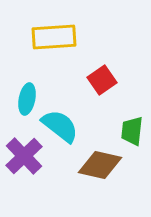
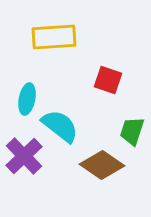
red square: moved 6 px right; rotated 36 degrees counterclockwise
green trapezoid: rotated 12 degrees clockwise
brown diamond: moved 2 px right; rotated 21 degrees clockwise
